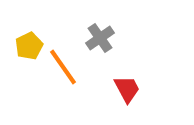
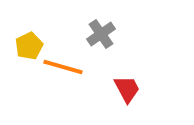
gray cross: moved 1 px right, 4 px up
orange line: rotated 39 degrees counterclockwise
